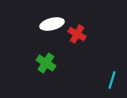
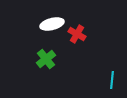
green cross: moved 4 px up; rotated 18 degrees clockwise
cyan line: rotated 12 degrees counterclockwise
